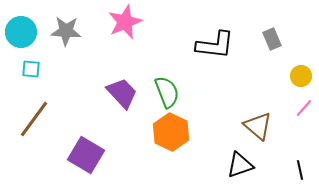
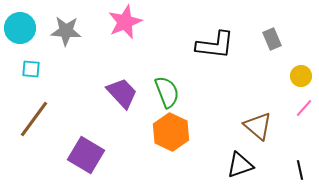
cyan circle: moved 1 px left, 4 px up
